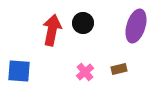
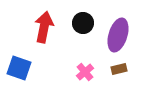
purple ellipse: moved 18 px left, 9 px down
red arrow: moved 8 px left, 3 px up
blue square: moved 3 px up; rotated 15 degrees clockwise
